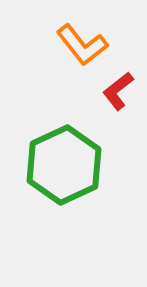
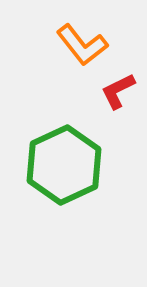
red L-shape: rotated 12 degrees clockwise
